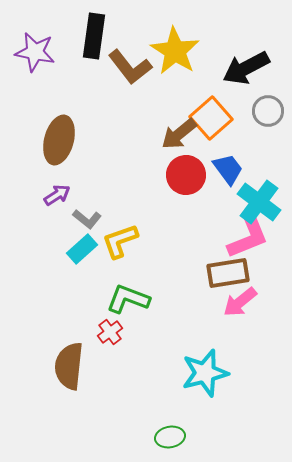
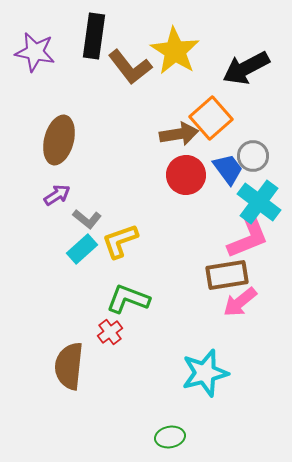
gray circle: moved 15 px left, 45 px down
brown arrow: rotated 150 degrees counterclockwise
brown rectangle: moved 1 px left, 2 px down
